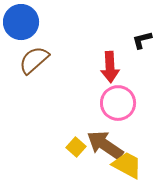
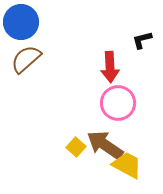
brown semicircle: moved 8 px left, 1 px up
